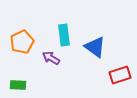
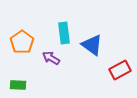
cyan rectangle: moved 2 px up
orange pentagon: rotated 10 degrees counterclockwise
blue triangle: moved 3 px left, 2 px up
red rectangle: moved 5 px up; rotated 10 degrees counterclockwise
